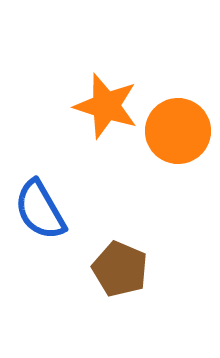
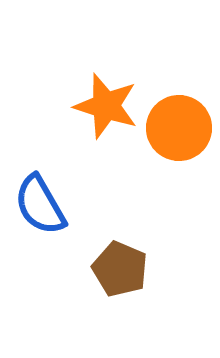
orange circle: moved 1 px right, 3 px up
blue semicircle: moved 5 px up
